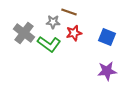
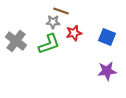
brown line: moved 8 px left, 1 px up
gray cross: moved 8 px left, 8 px down
green L-shape: rotated 55 degrees counterclockwise
